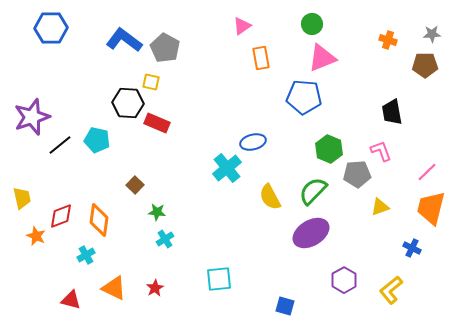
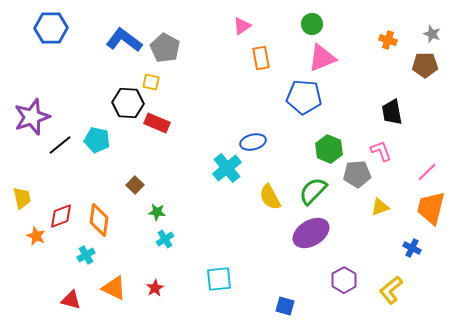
gray star at (432, 34): rotated 24 degrees clockwise
